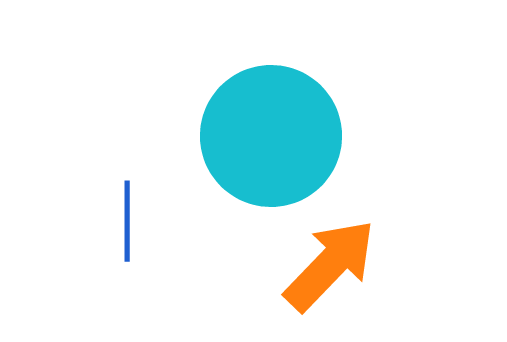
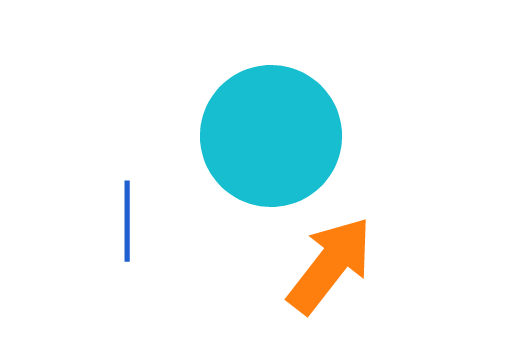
orange arrow: rotated 6 degrees counterclockwise
